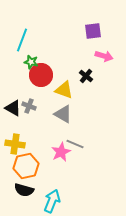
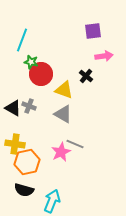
pink arrow: rotated 24 degrees counterclockwise
red circle: moved 1 px up
orange hexagon: moved 1 px right, 4 px up
